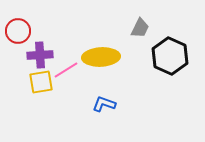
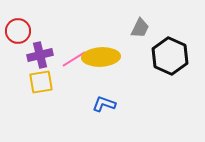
purple cross: rotated 10 degrees counterclockwise
pink line: moved 8 px right, 11 px up
